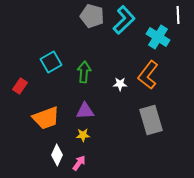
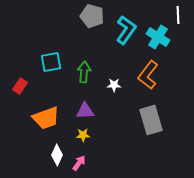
cyan L-shape: moved 2 px right, 10 px down; rotated 12 degrees counterclockwise
cyan square: rotated 20 degrees clockwise
white star: moved 6 px left, 1 px down
